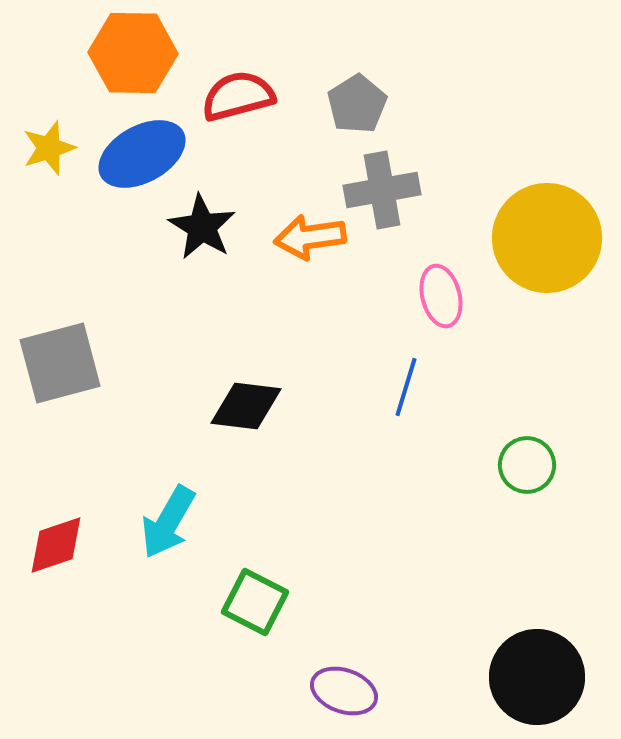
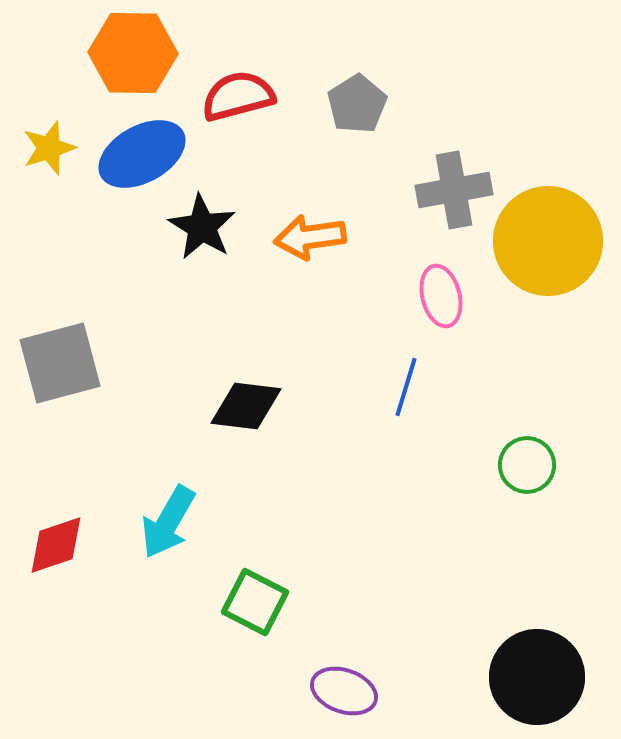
gray cross: moved 72 px right
yellow circle: moved 1 px right, 3 px down
